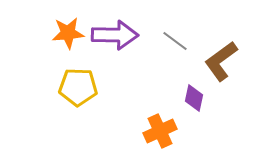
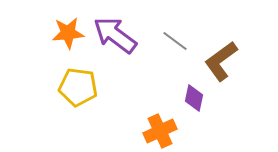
purple arrow: rotated 144 degrees counterclockwise
yellow pentagon: rotated 6 degrees clockwise
